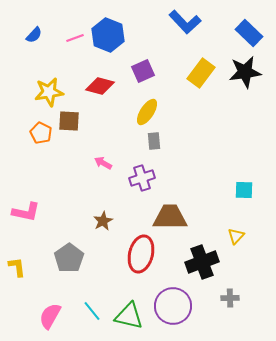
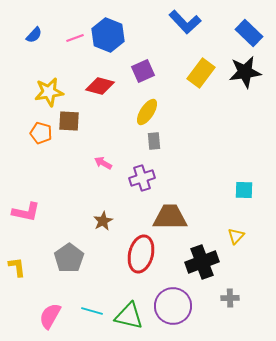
orange pentagon: rotated 10 degrees counterclockwise
cyan line: rotated 35 degrees counterclockwise
